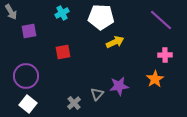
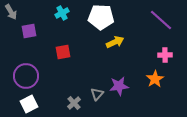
white square: moved 1 px right; rotated 24 degrees clockwise
